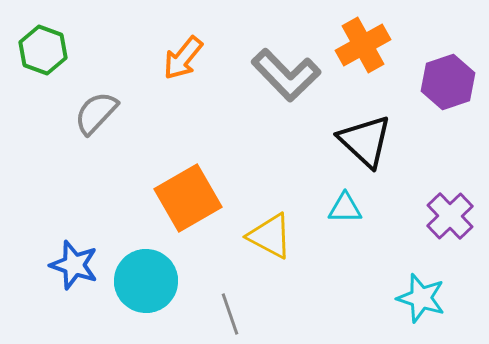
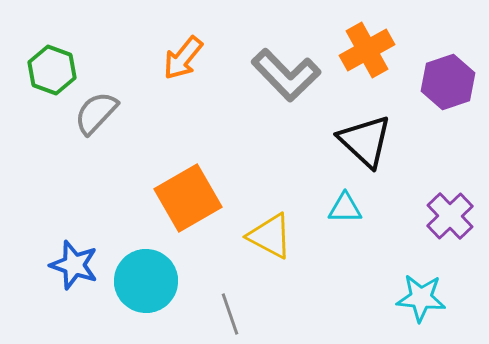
orange cross: moved 4 px right, 5 px down
green hexagon: moved 9 px right, 20 px down
cyan star: rotated 12 degrees counterclockwise
